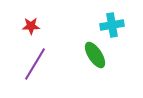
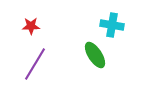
cyan cross: rotated 20 degrees clockwise
